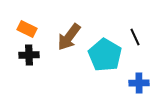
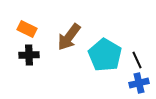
black line: moved 2 px right, 23 px down
blue cross: rotated 12 degrees counterclockwise
